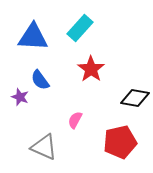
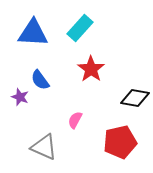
blue triangle: moved 4 px up
